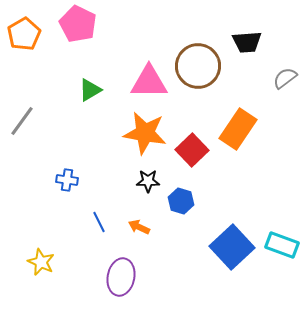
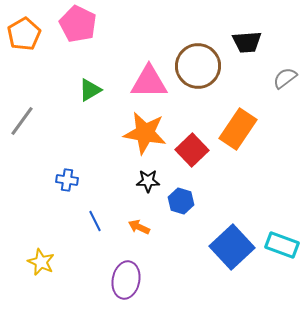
blue line: moved 4 px left, 1 px up
purple ellipse: moved 5 px right, 3 px down
